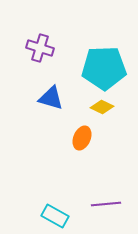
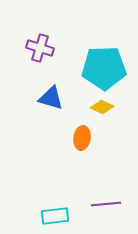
orange ellipse: rotated 15 degrees counterclockwise
cyan rectangle: rotated 36 degrees counterclockwise
